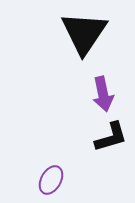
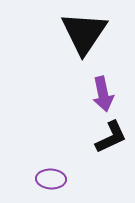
black L-shape: rotated 9 degrees counterclockwise
purple ellipse: moved 1 px up; rotated 64 degrees clockwise
